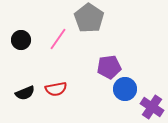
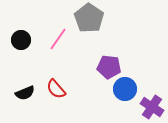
purple pentagon: rotated 15 degrees clockwise
red semicircle: rotated 60 degrees clockwise
